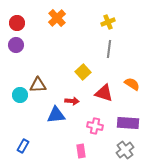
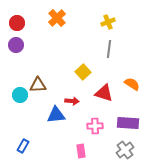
pink cross: rotated 14 degrees counterclockwise
